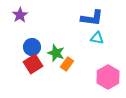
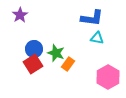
blue circle: moved 2 px right, 2 px down
orange rectangle: moved 1 px right
